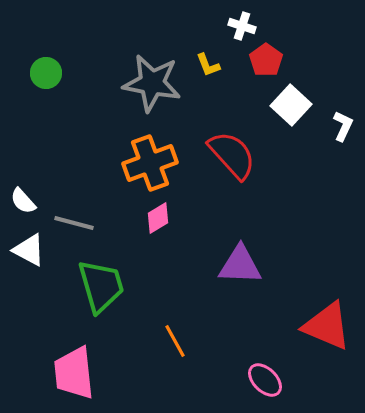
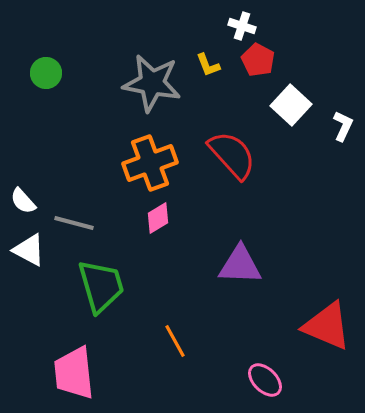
red pentagon: moved 8 px left; rotated 8 degrees counterclockwise
